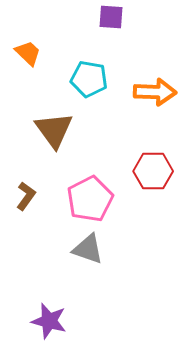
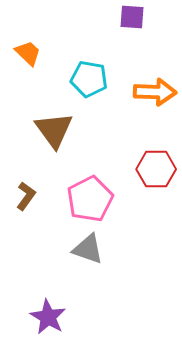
purple square: moved 21 px right
red hexagon: moved 3 px right, 2 px up
purple star: moved 1 px left, 4 px up; rotated 15 degrees clockwise
